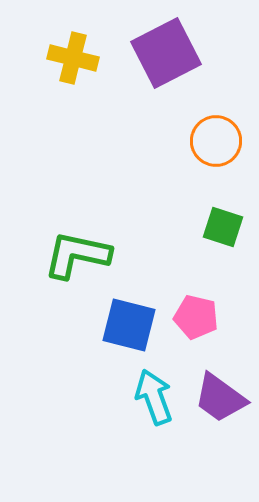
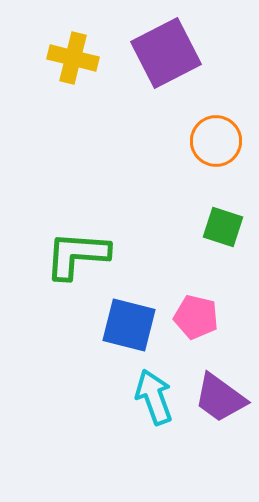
green L-shape: rotated 8 degrees counterclockwise
